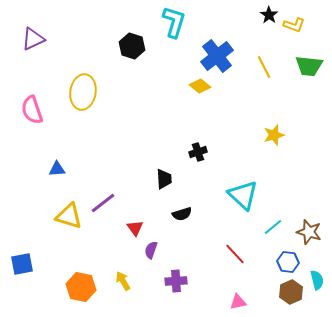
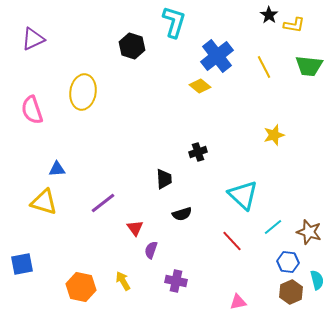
yellow L-shape: rotated 10 degrees counterclockwise
yellow triangle: moved 25 px left, 14 px up
red line: moved 3 px left, 13 px up
purple cross: rotated 15 degrees clockwise
